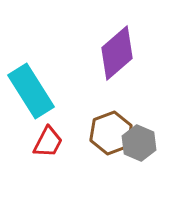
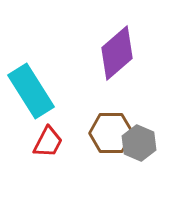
brown hexagon: rotated 21 degrees clockwise
